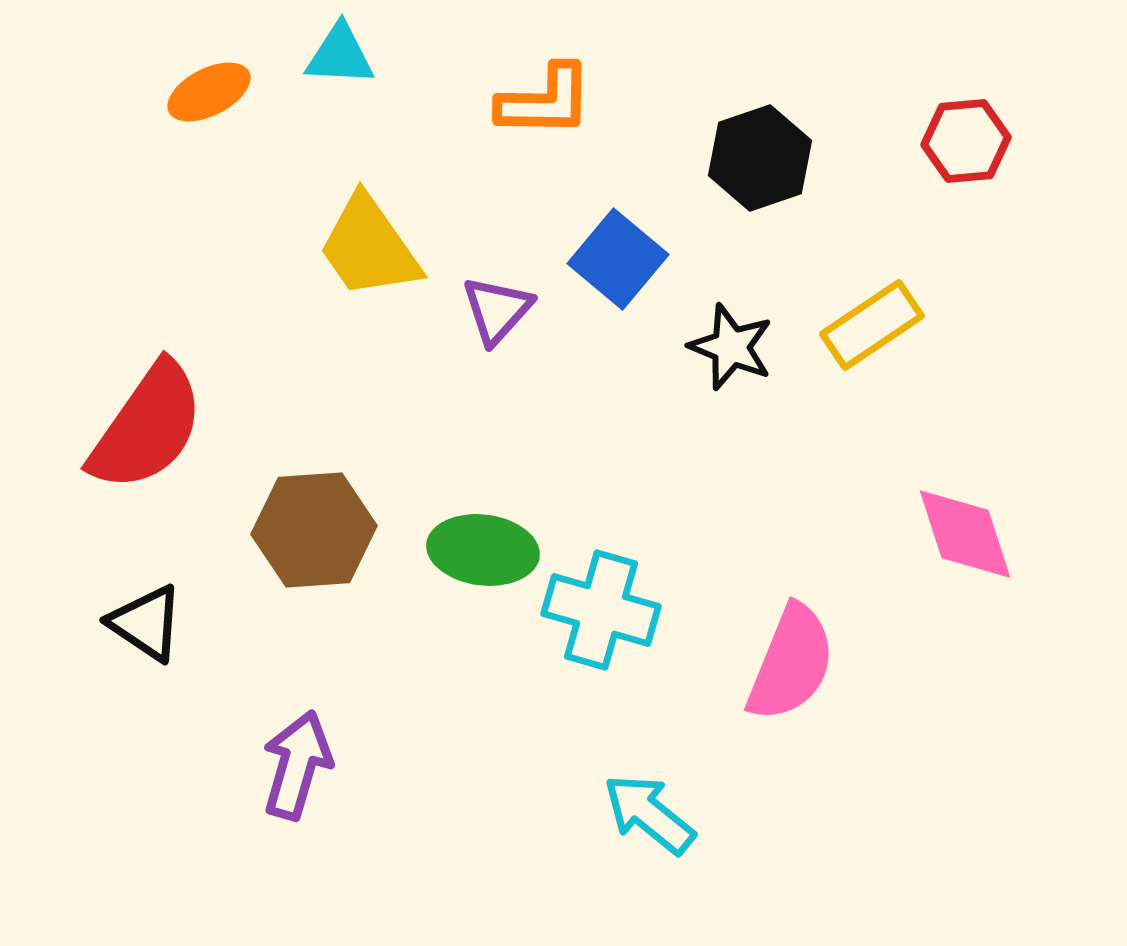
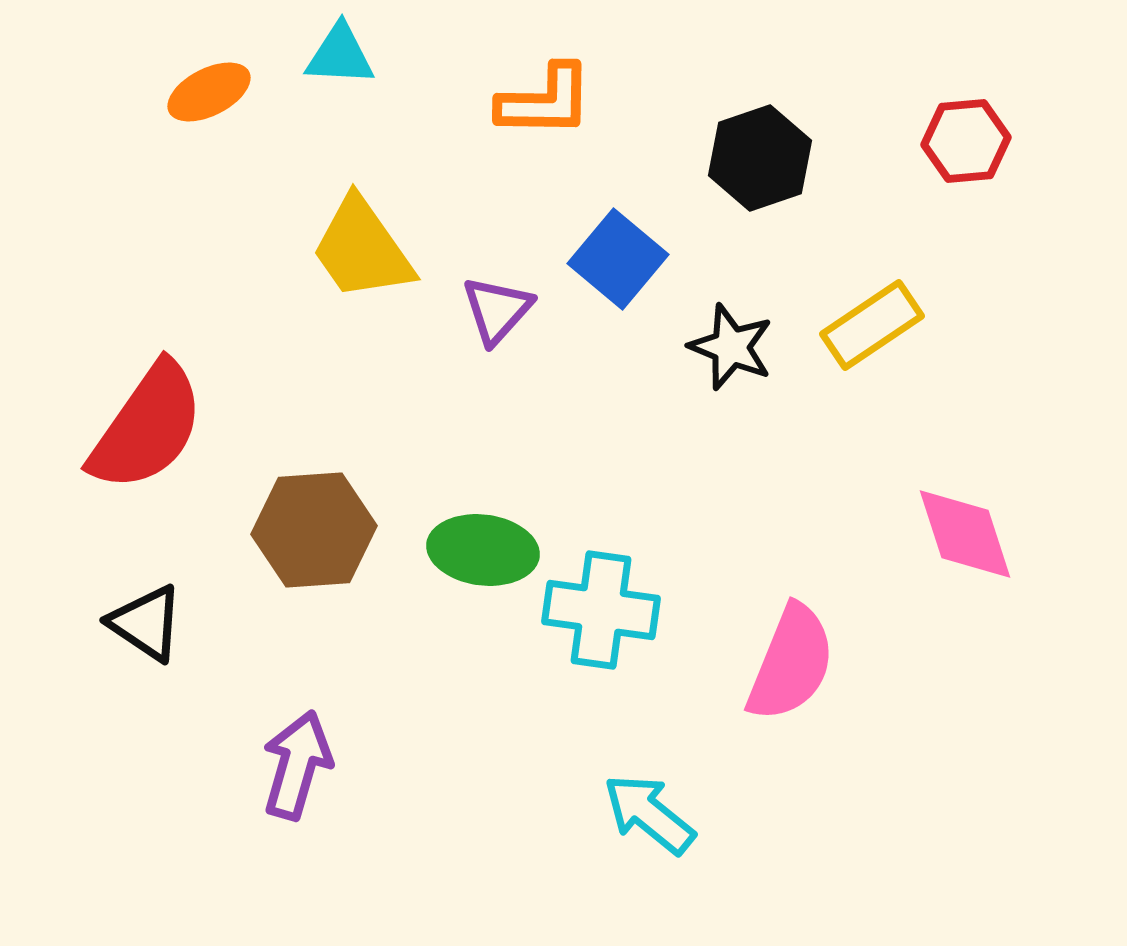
yellow trapezoid: moved 7 px left, 2 px down
cyan cross: rotated 8 degrees counterclockwise
